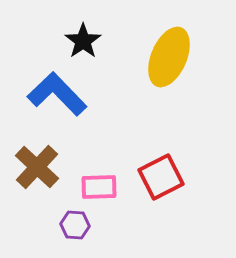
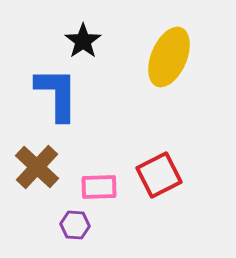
blue L-shape: rotated 44 degrees clockwise
red square: moved 2 px left, 2 px up
